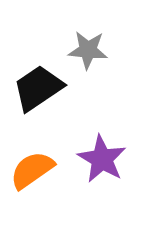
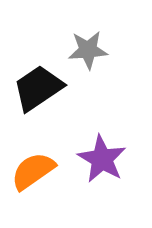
gray star: rotated 9 degrees counterclockwise
orange semicircle: moved 1 px right, 1 px down
